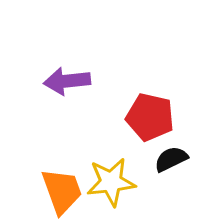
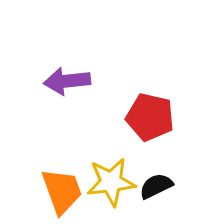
black semicircle: moved 15 px left, 27 px down
